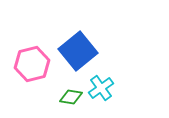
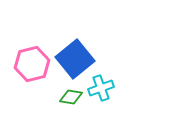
blue square: moved 3 px left, 8 px down
cyan cross: rotated 15 degrees clockwise
